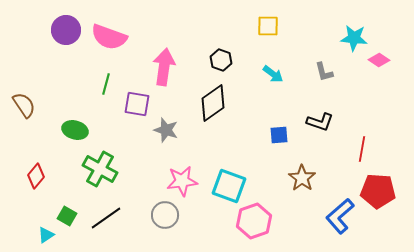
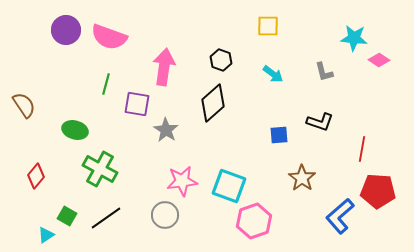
black diamond: rotated 6 degrees counterclockwise
gray star: rotated 15 degrees clockwise
